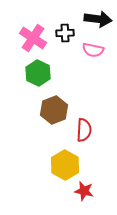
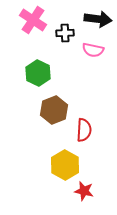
pink cross: moved 18 px up
